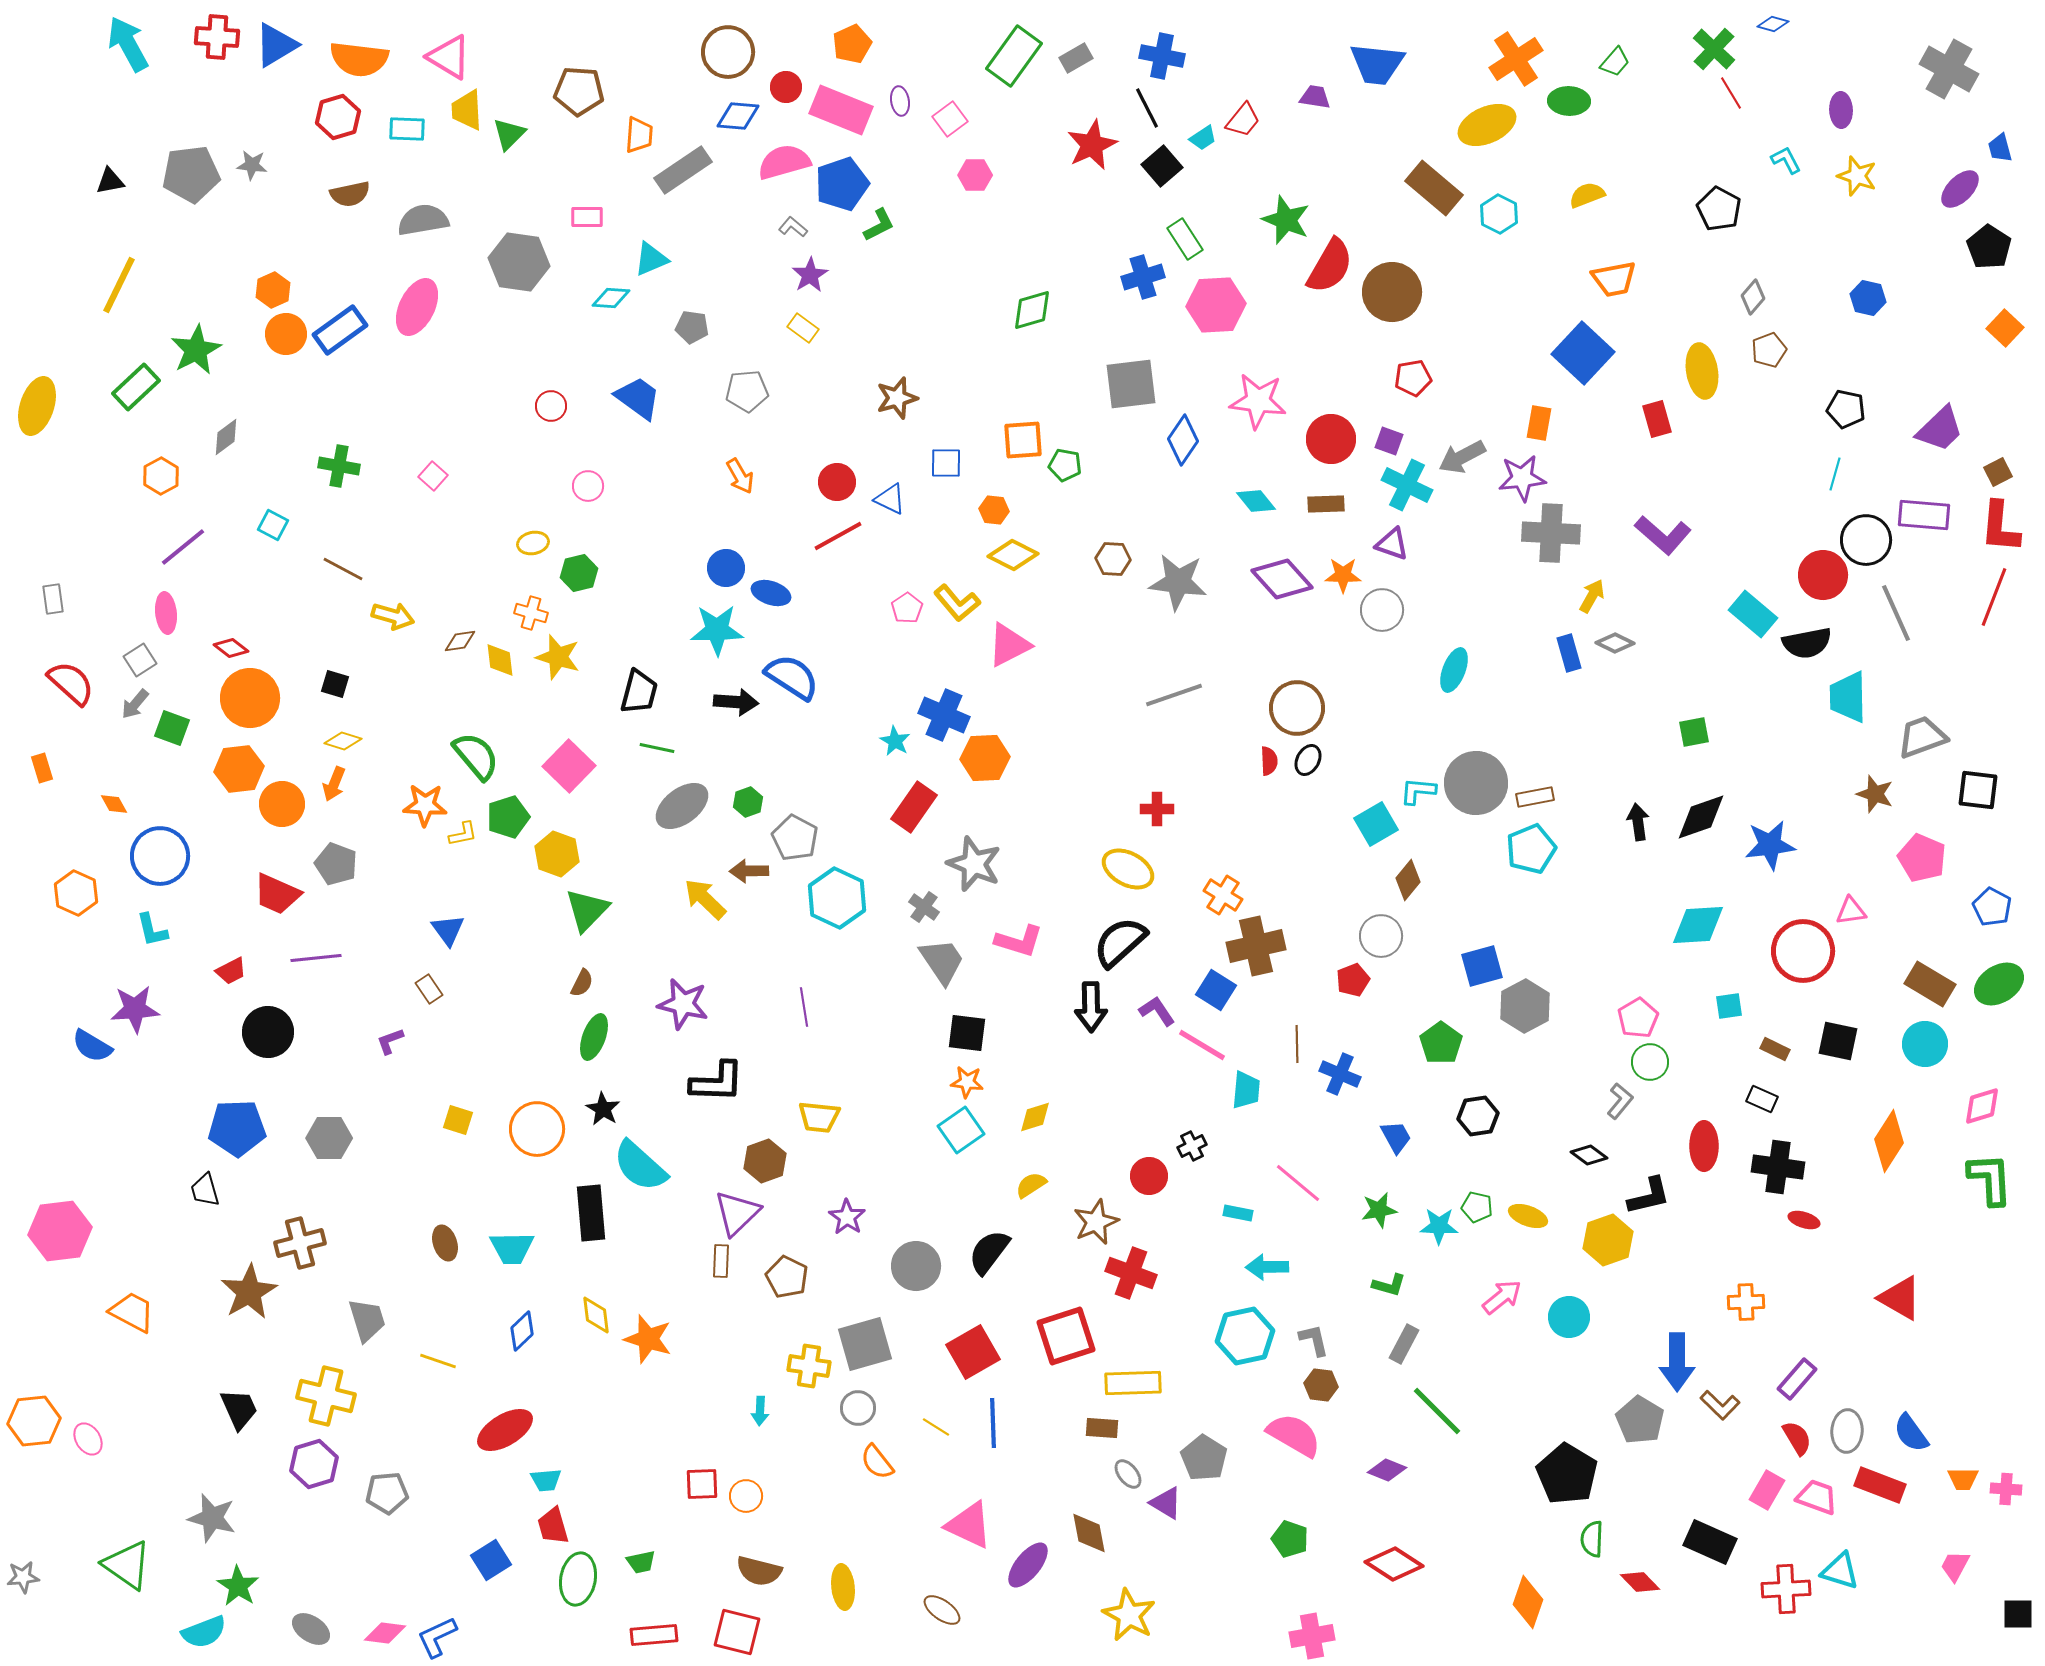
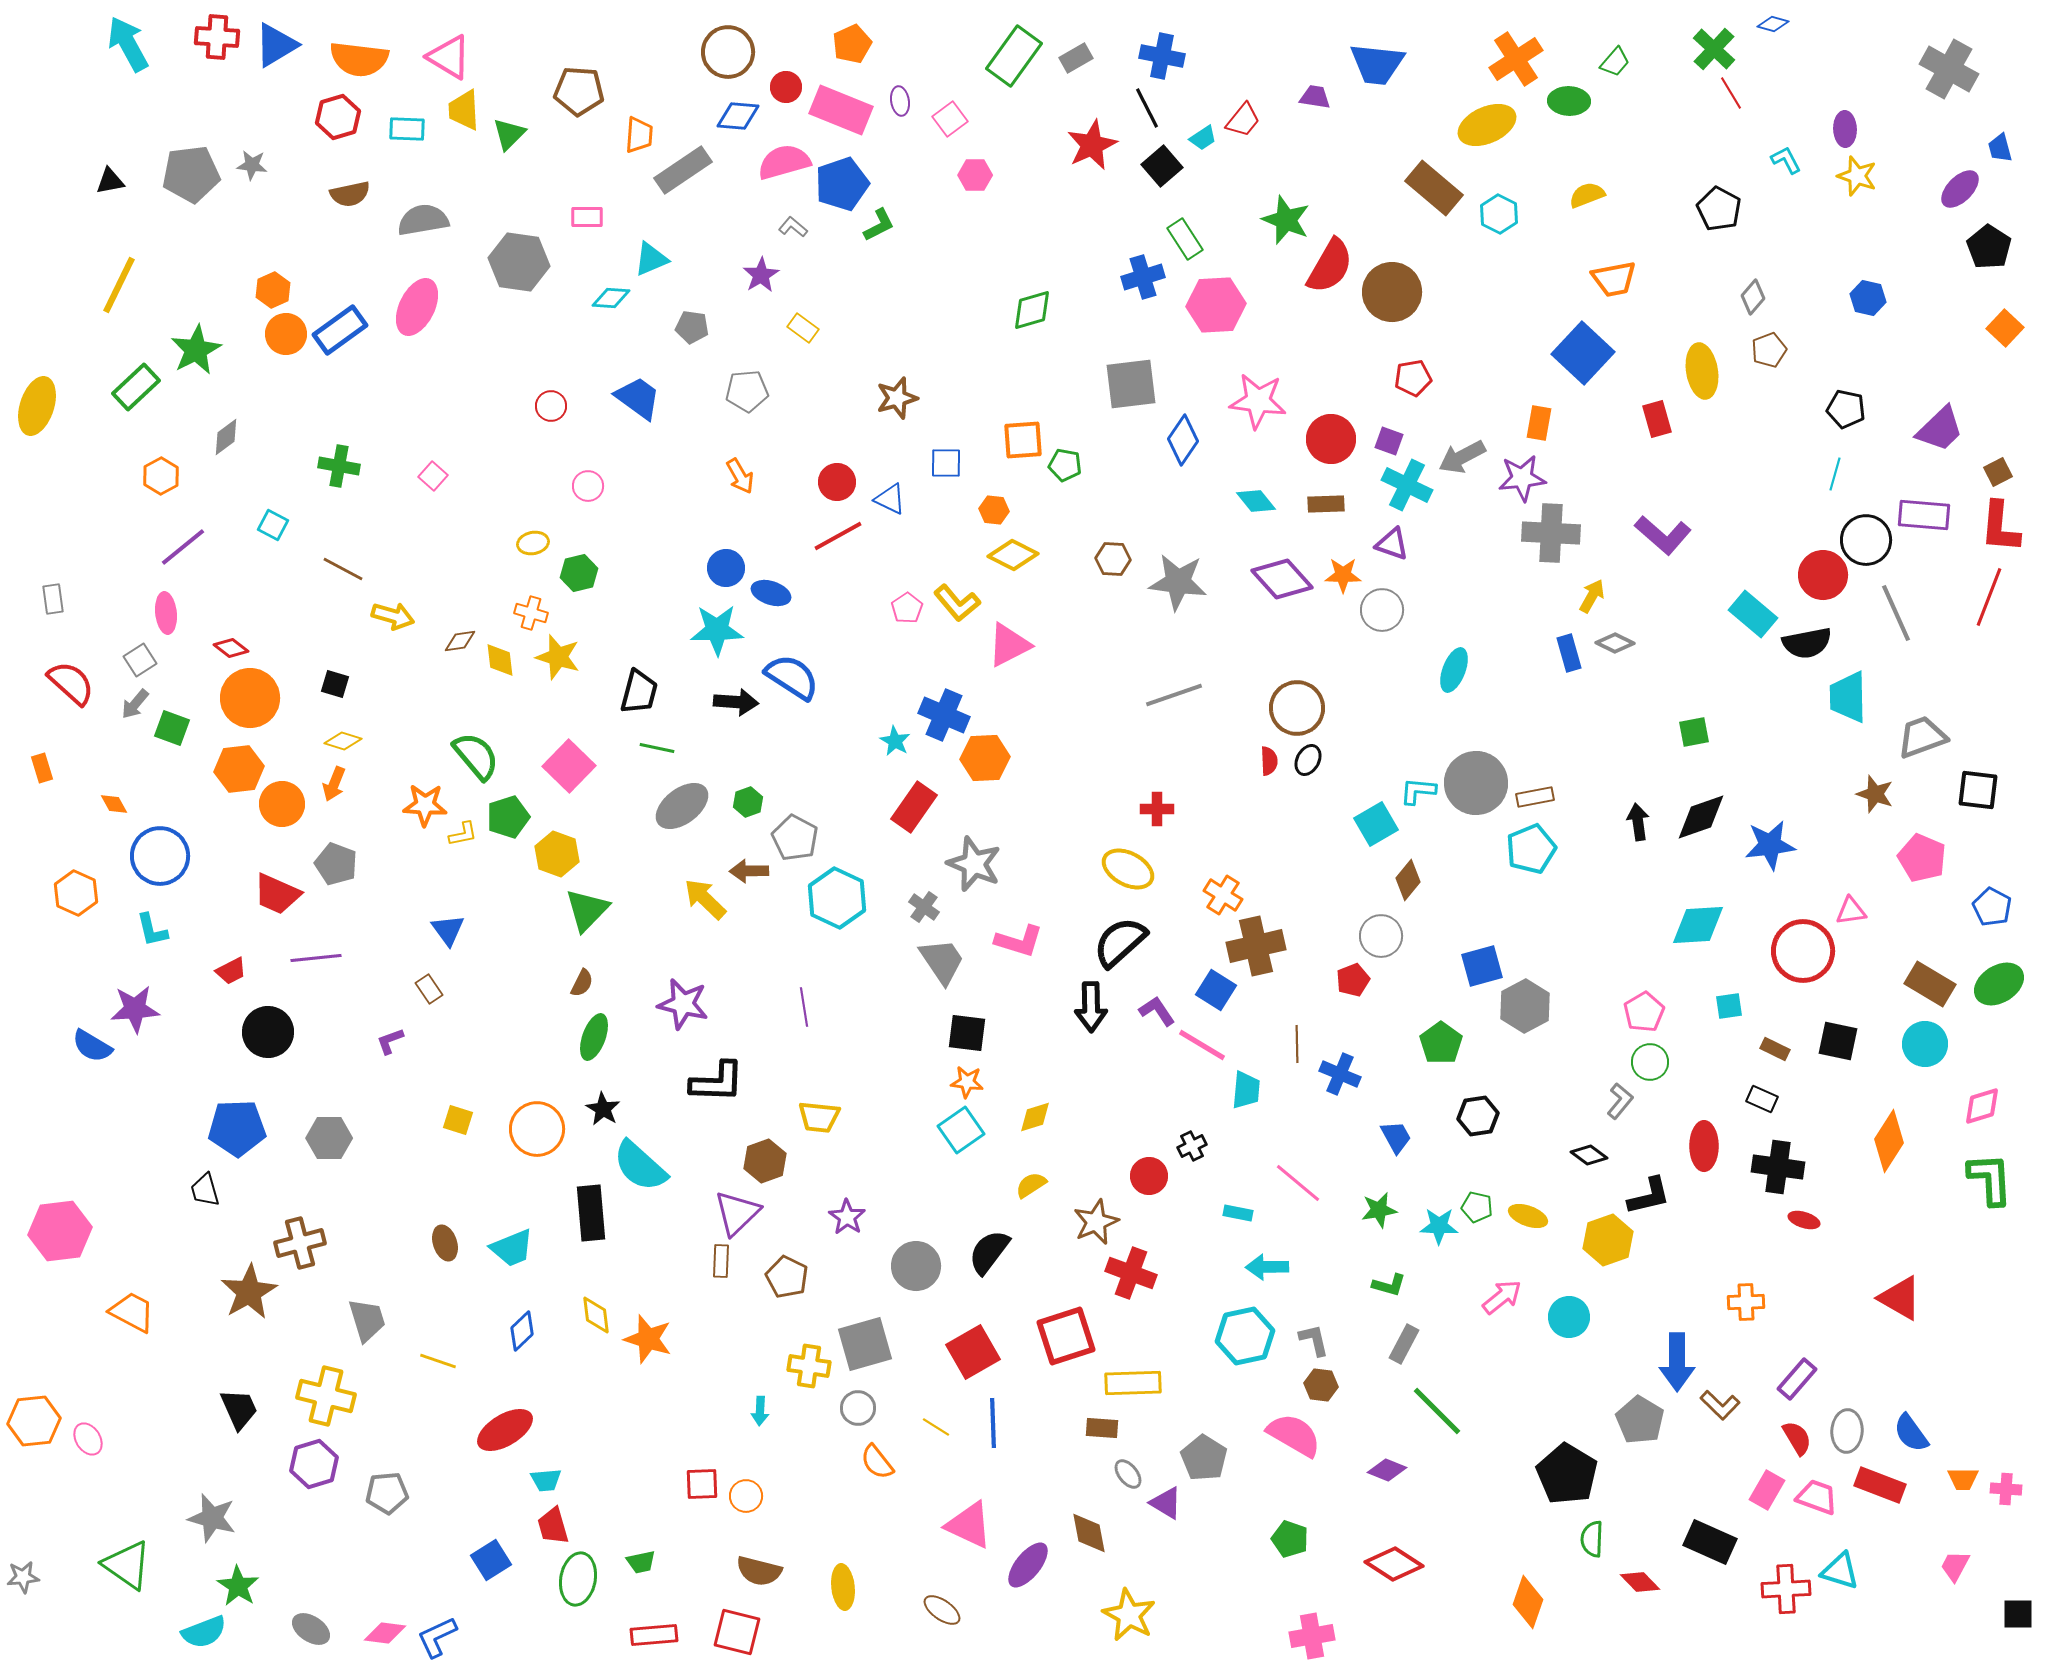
yellow trapezoid at (467, 110): moved 3 px left
purple ellipse at (1841, 110): moved 4 px right, 19 px down
purple star at (810, 275): moved 49 px left
red line at (1994, 597): moved 5 px left
pink pentagon at (1638, 1018): moved 6 px right, 6 px up
cyan trapezoid at (512, 1248): rotated 21 degrees counterclockwise
